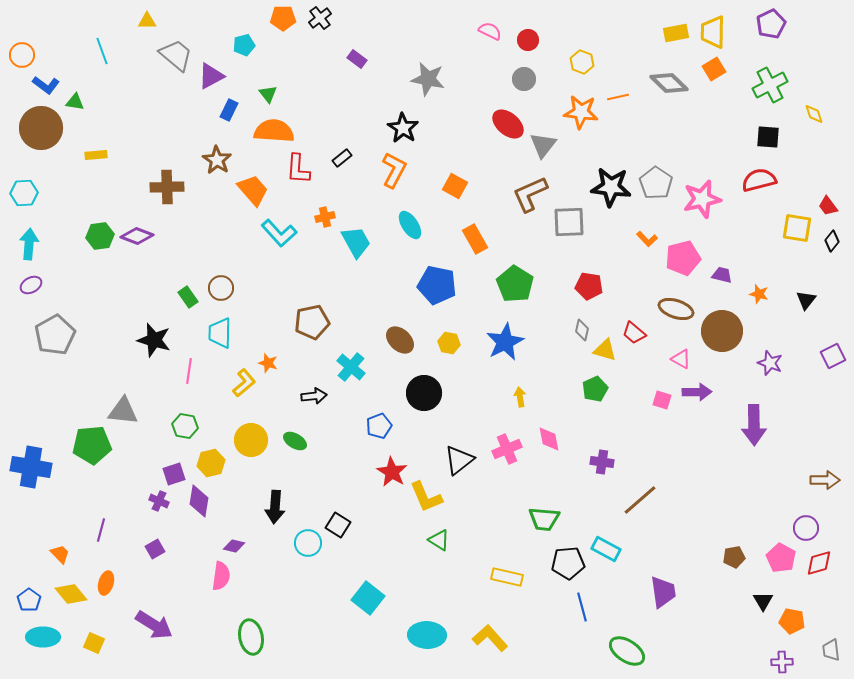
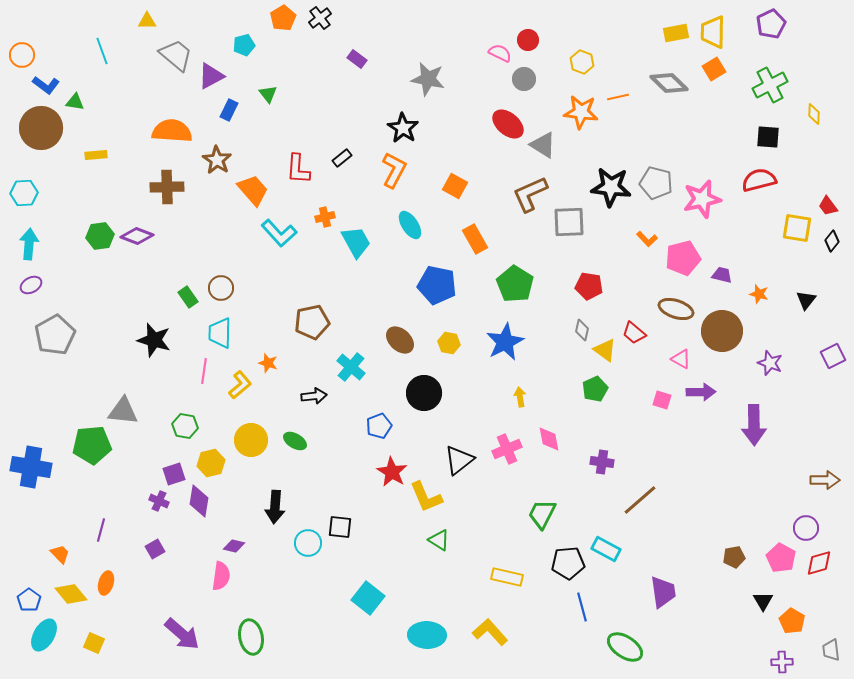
orange pentagon at (283, 18): rotated 30 degrees counterclockwise
pink semicircle at (490, 31): moved 10 px right, 22 px down
yellow diamond at (814, 114): rotated 20 degrees clockwise
orange semicircle at (274, 131): moved 102 px left
gray triangle at (543, 145): rotated 36 degrees counterclockwise
gray pentagon at (656, 183): rotated 20 degrees counterclockwise
yellow triangle at (605, 350): rotated 20 degrees clockwise
pink line at (189, 371): moved 15 px right
yellow L-shape at (244, 383): moved 4 px left, 2 px down
purple arrow at (697, 392): moved 4 px right
green trapezoid at (544, 519): moved 2 px left, 5 px up; rotated 112 degrees clockwise
black square at (338, 525): moved 2 px right, 2 px down; rotated 25 degrees counterclockwise
orange pentagon at (792, 621): rotated 20 degrees clockwise
purple arrow at (154, 625): moved 28 px right, 9 px down; rotated 9 degrees clockwise
cyan ellipse at (43, 637): moved 1 px right, 2 px up; rotated 60 degrees counterclockwise
yellow L-shape at (490, 638): moved 6 px up
green ellipse at (627, 651): moved 2 px left, 4 px up
